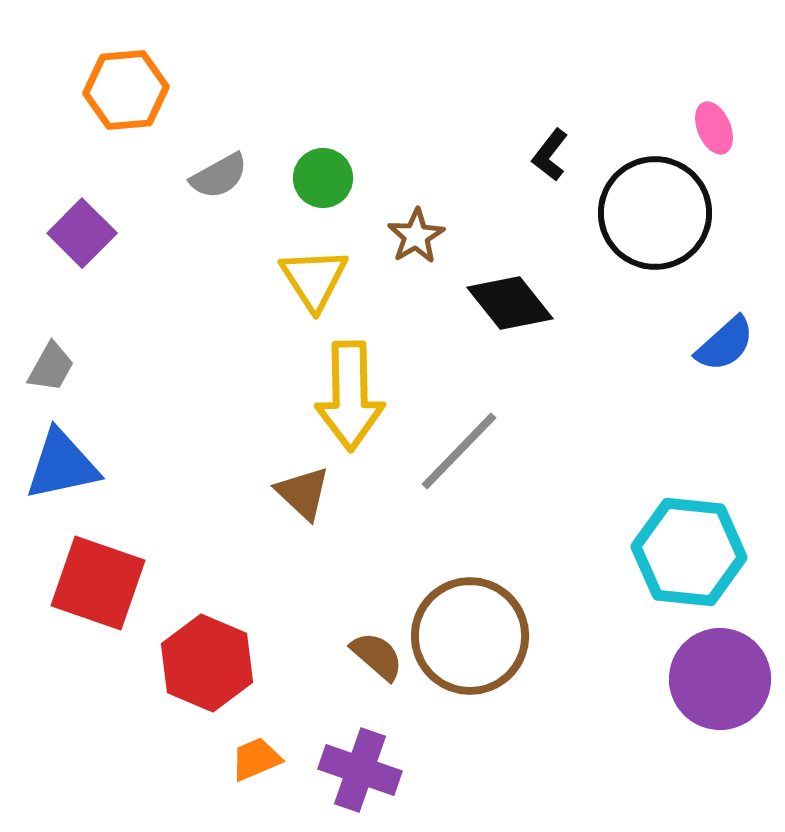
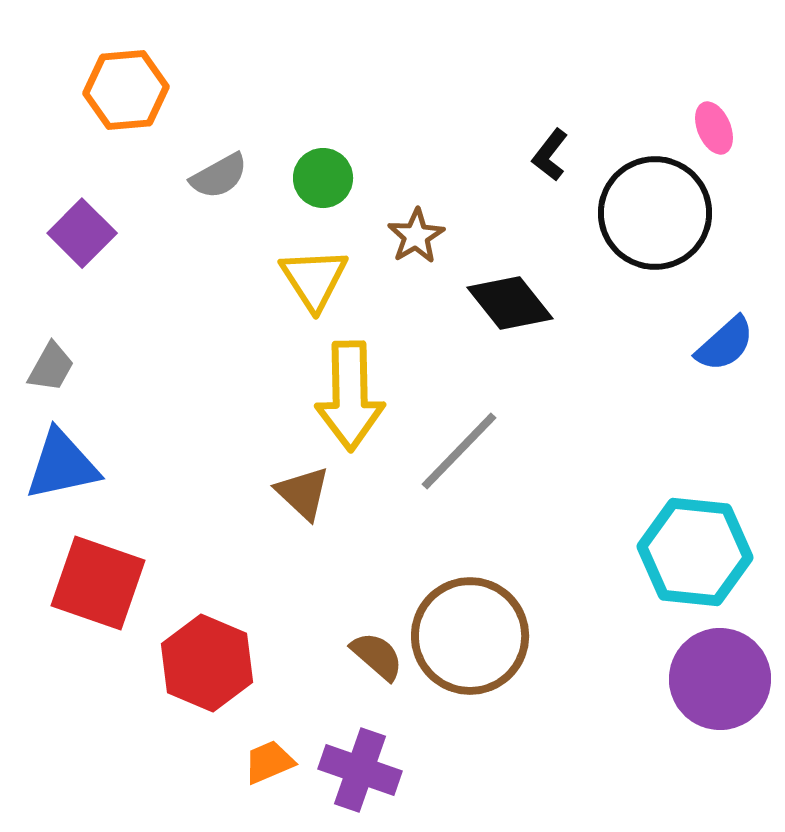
cyan hexagon: moved 6 px right
orange trapezoid: moved 13 px right, 3 px down
